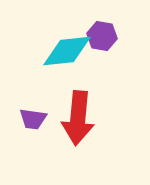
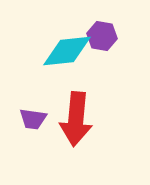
red arrow: moved 2 px left, 1 px down
